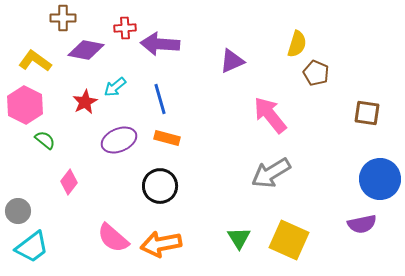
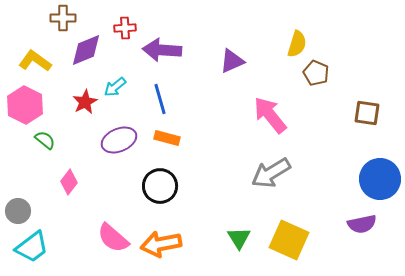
purple arrow: moved 2 px right, 6 px down
purple diamond: rotated 33 degrees counterclockwise
